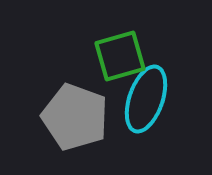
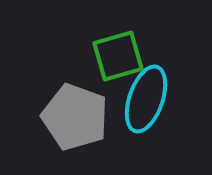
green square: moved 2 px left
